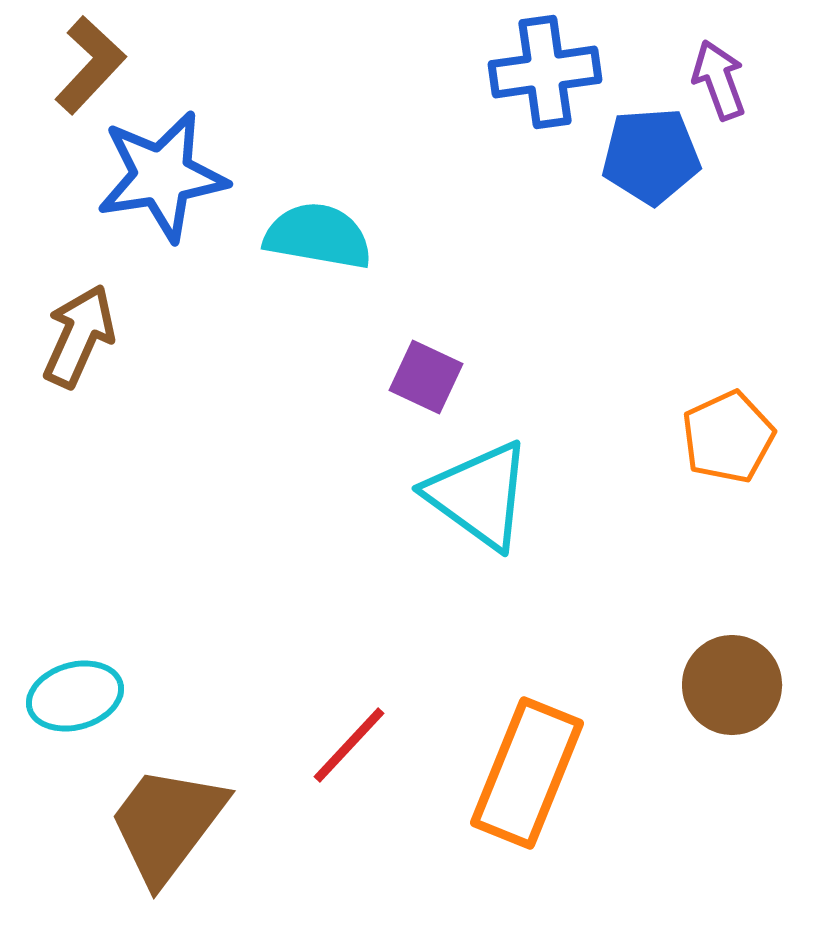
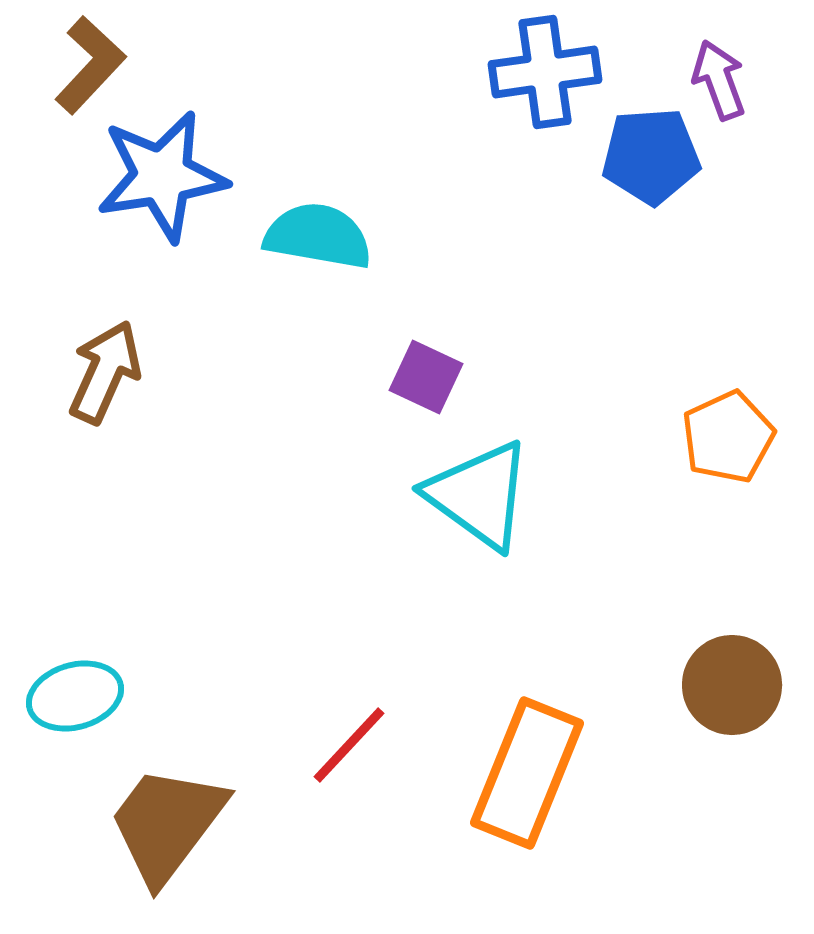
brown arrow: moved 26 px right, 36 px down
